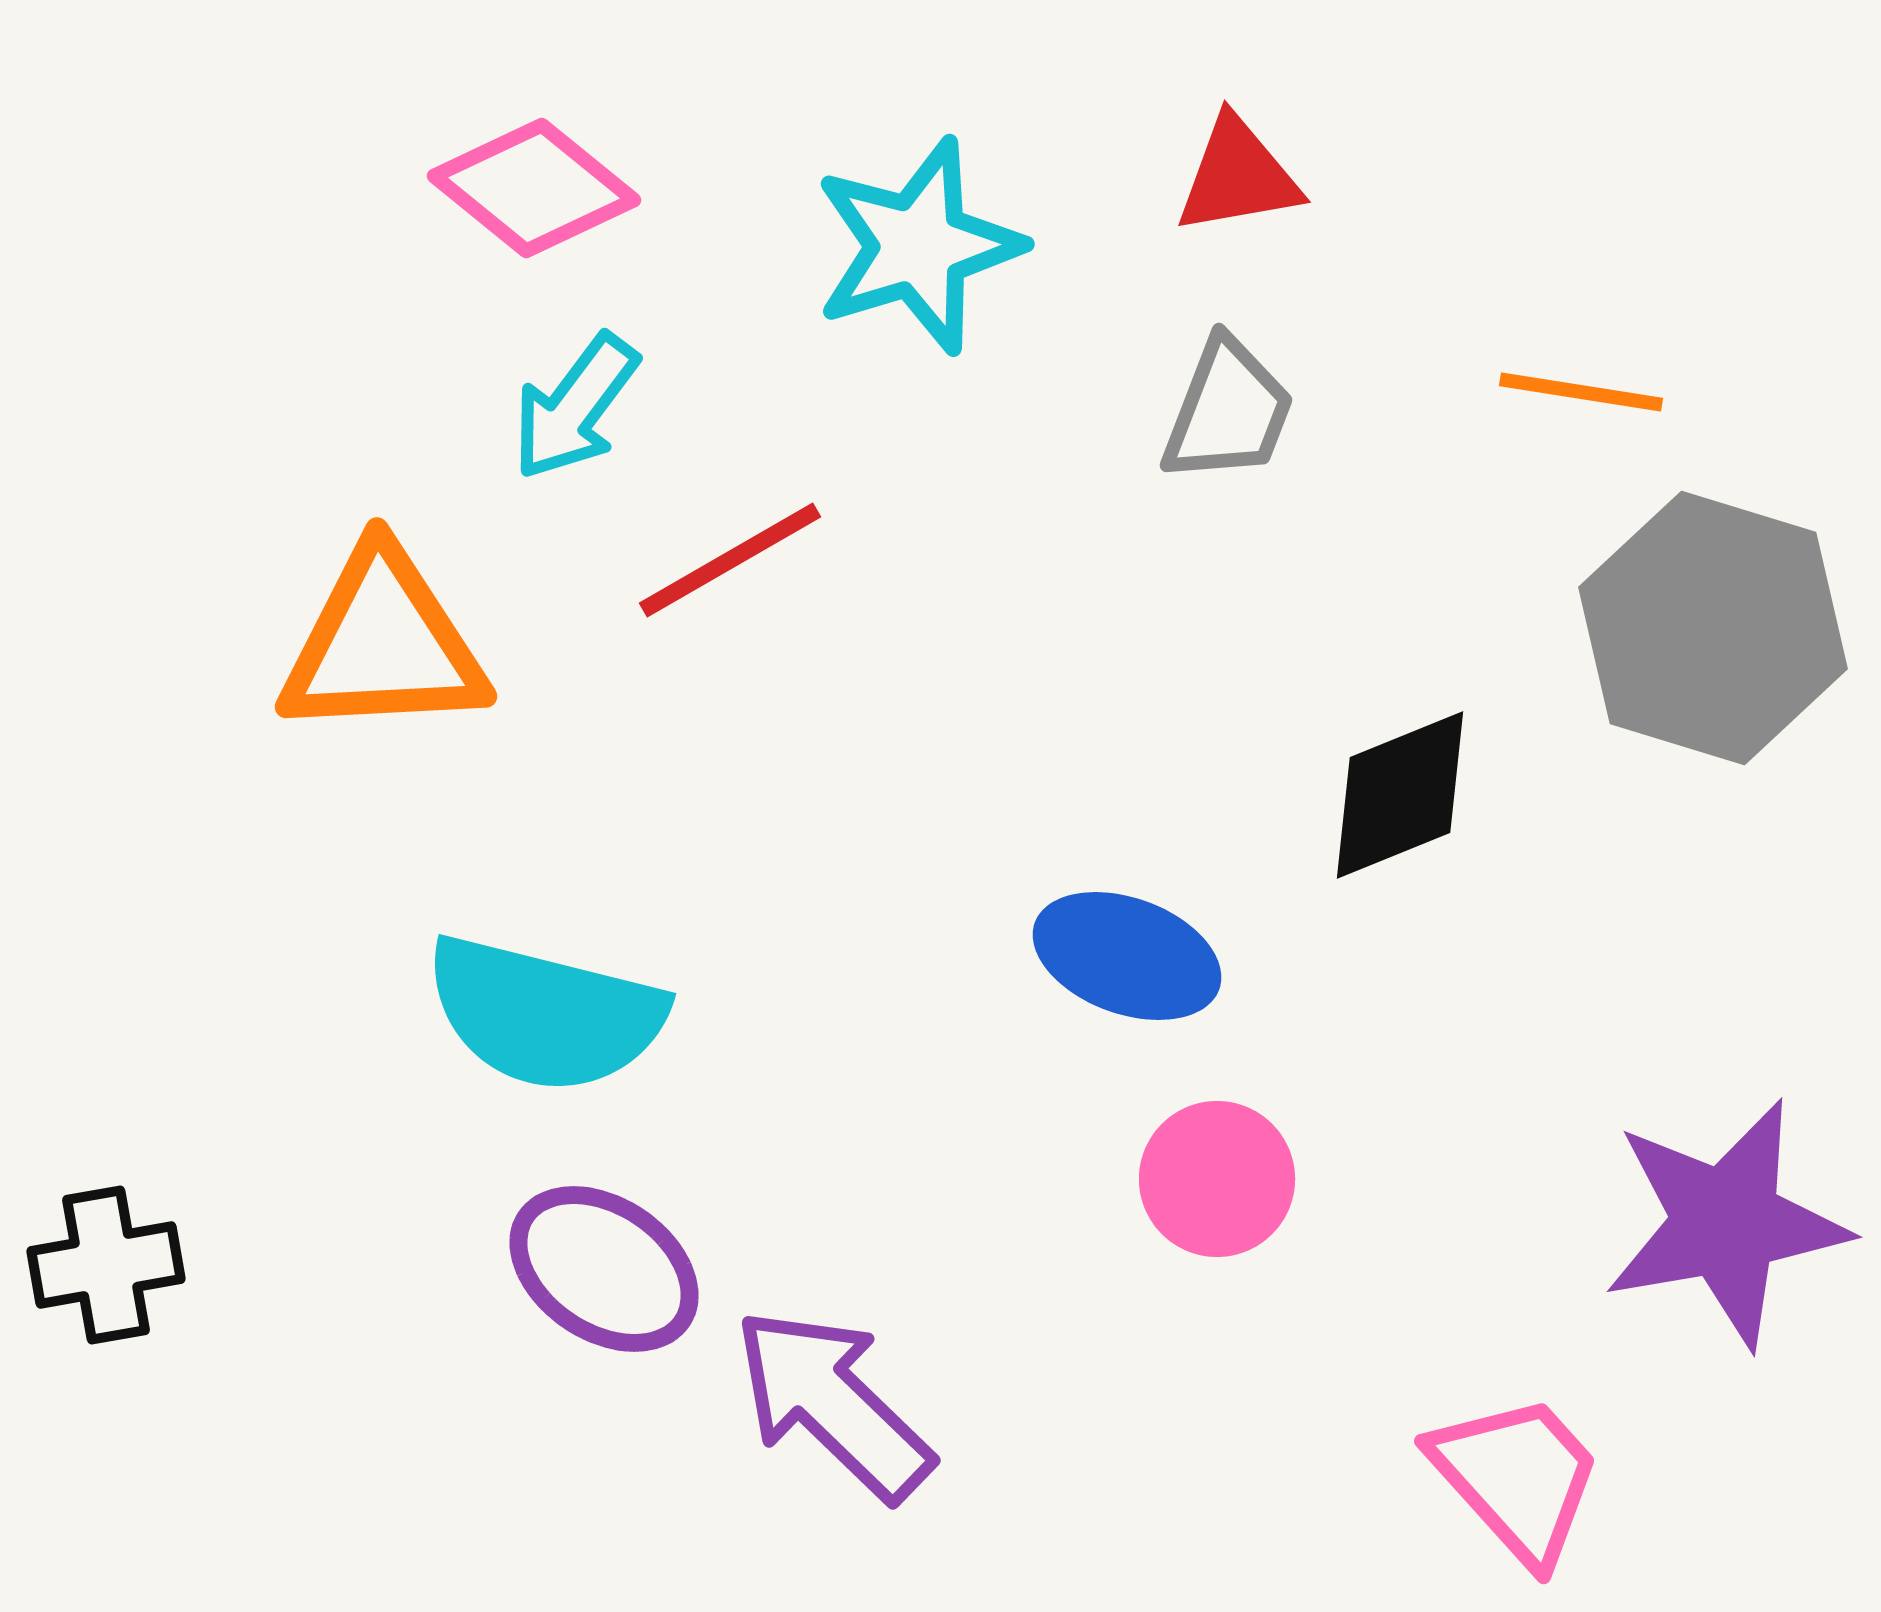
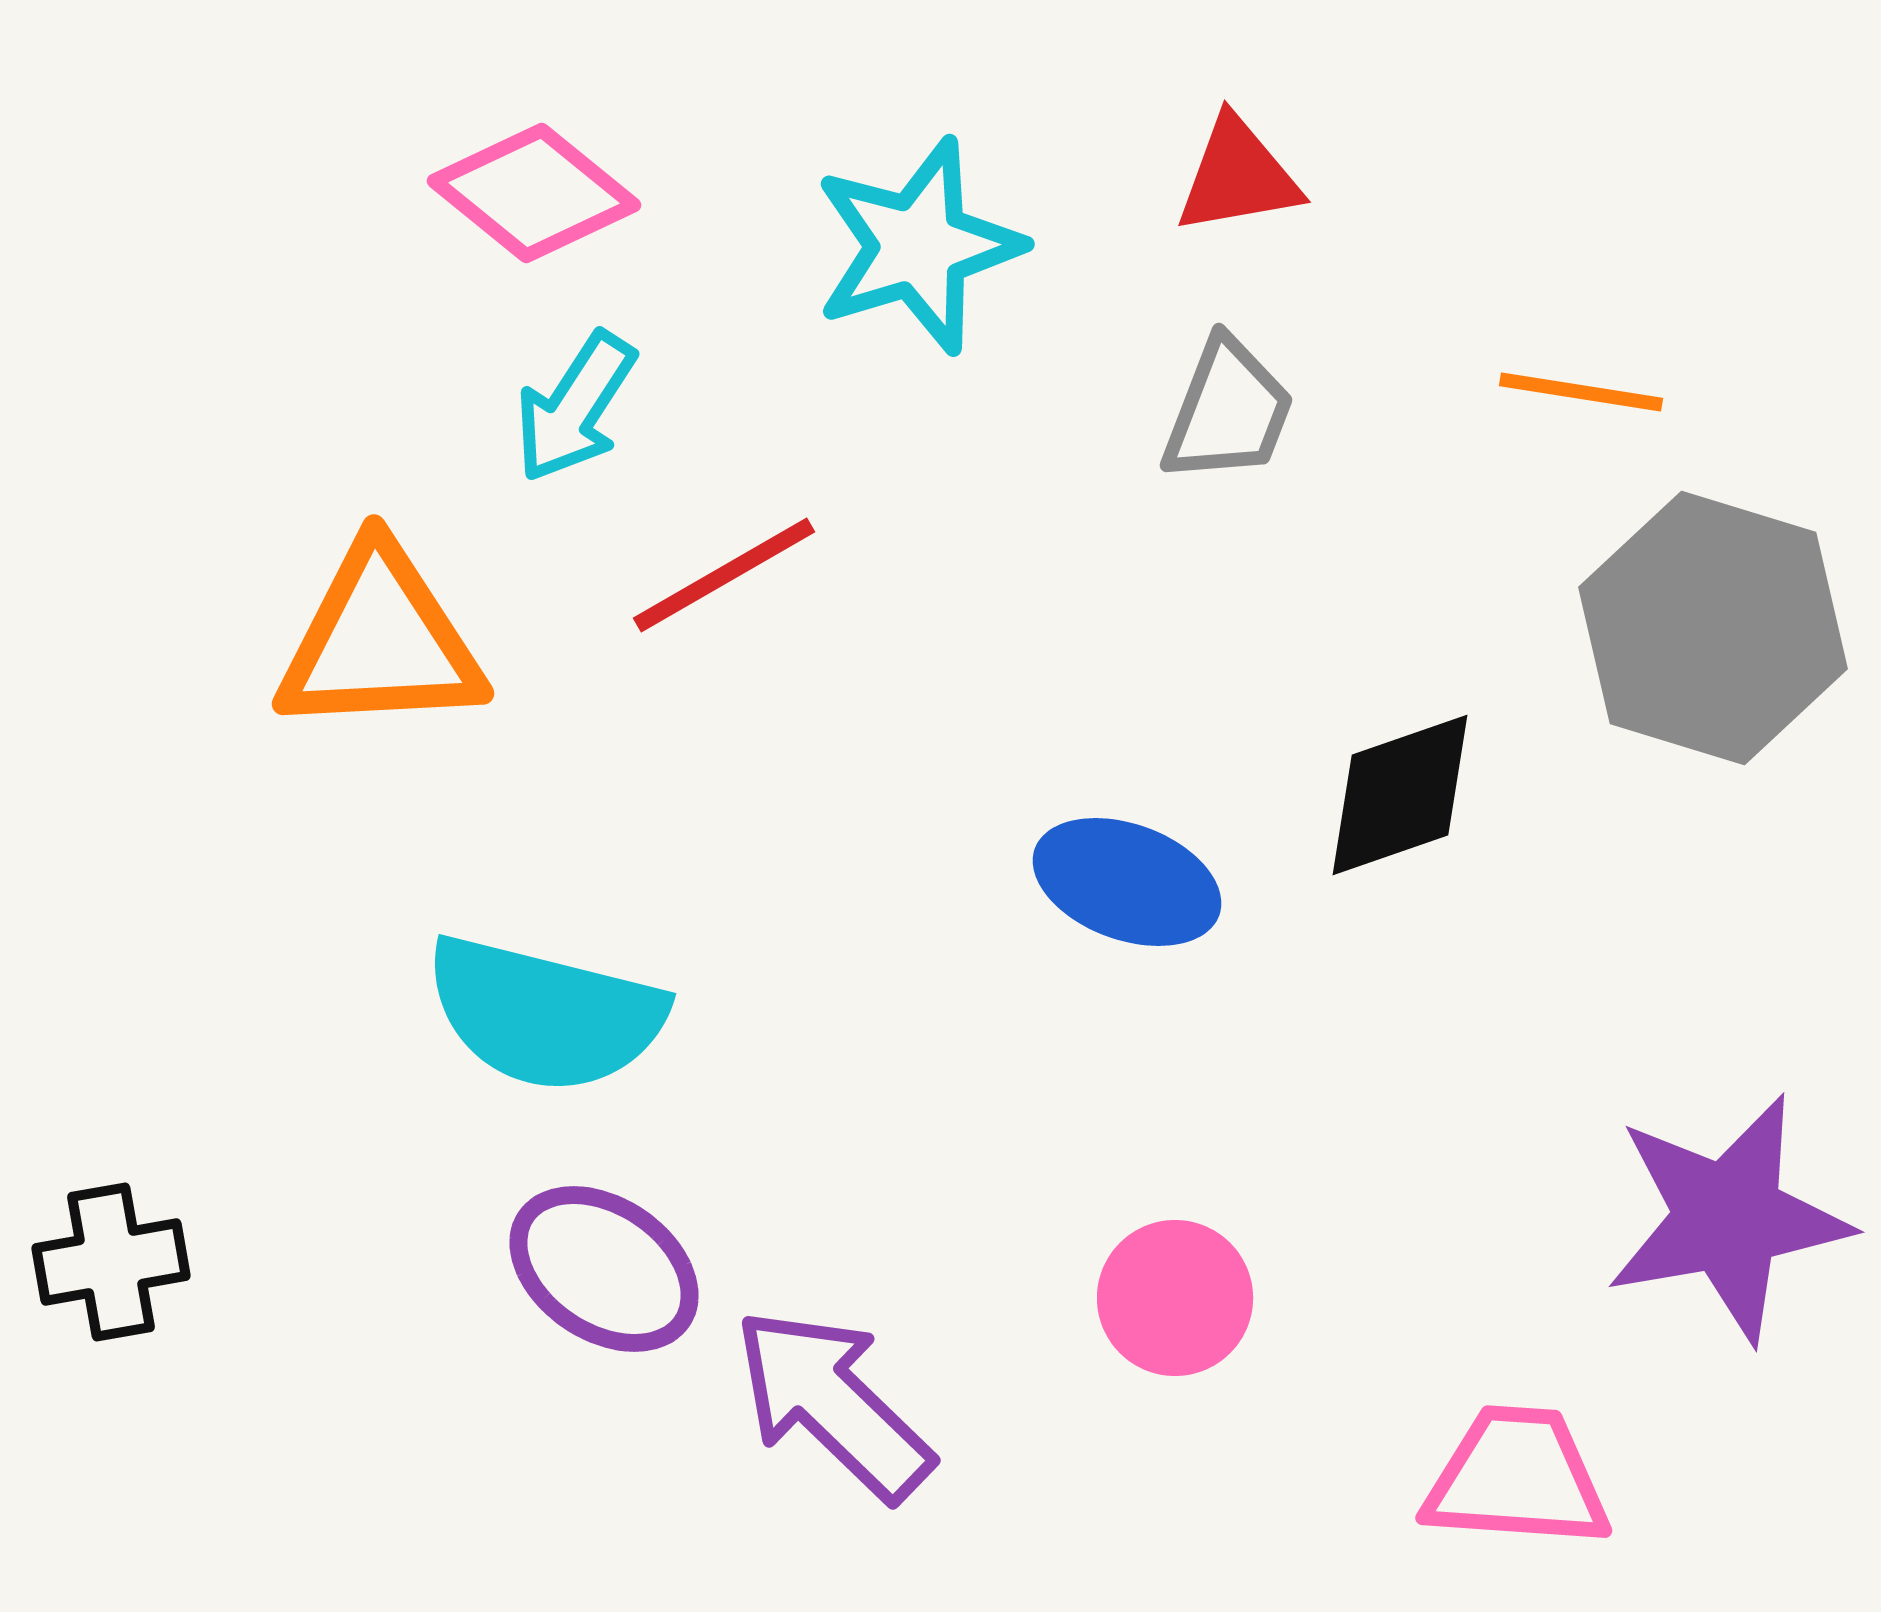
pink diamond: moved 5 px down
cyan arrow: rotated 4 degrees counterclockwise
red line: moved 6 px left, 15 px down
orange triangle: moved 3 px left, 3 px up
black diamond: rotated 3 degrees clockwise
blue ellipse: moved 74 px up
pink circle: moved 42 px left, 119 px down
purple star: moved 2 px right, 5 px up
black cross: moved 5 px right, 3 px up
pink trapezoid: rotated 44 degrees counterclockwise
